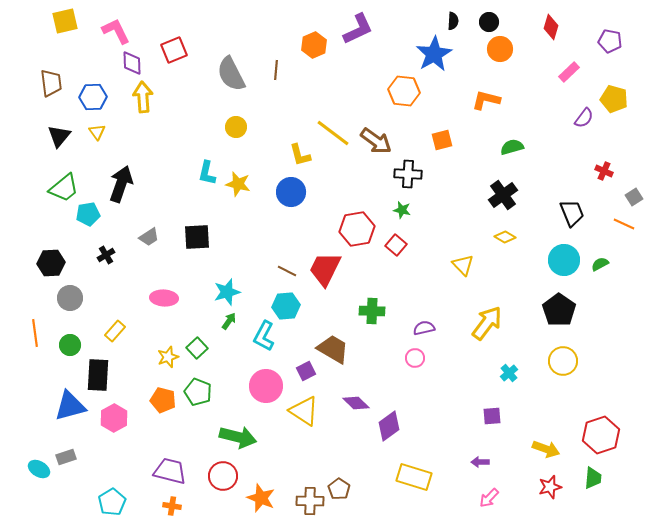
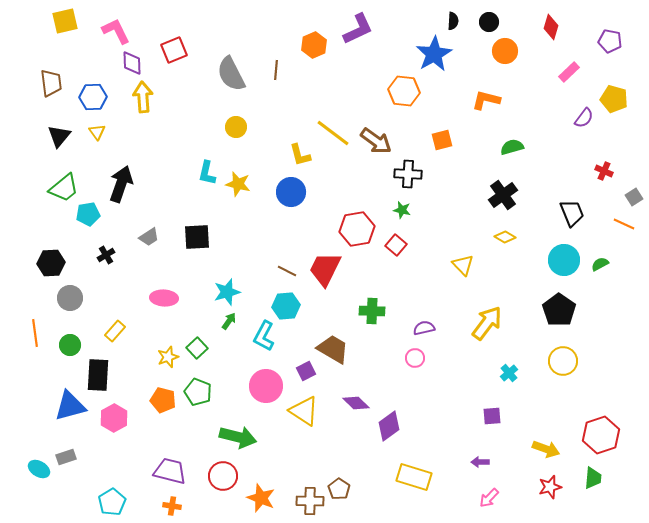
orange circle at (500, 49): moved 5 px right, 2 px down
